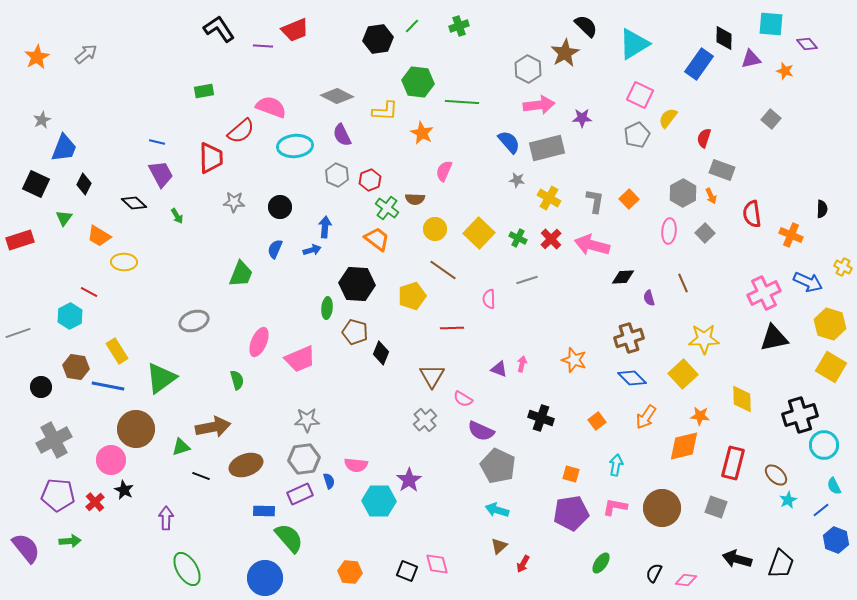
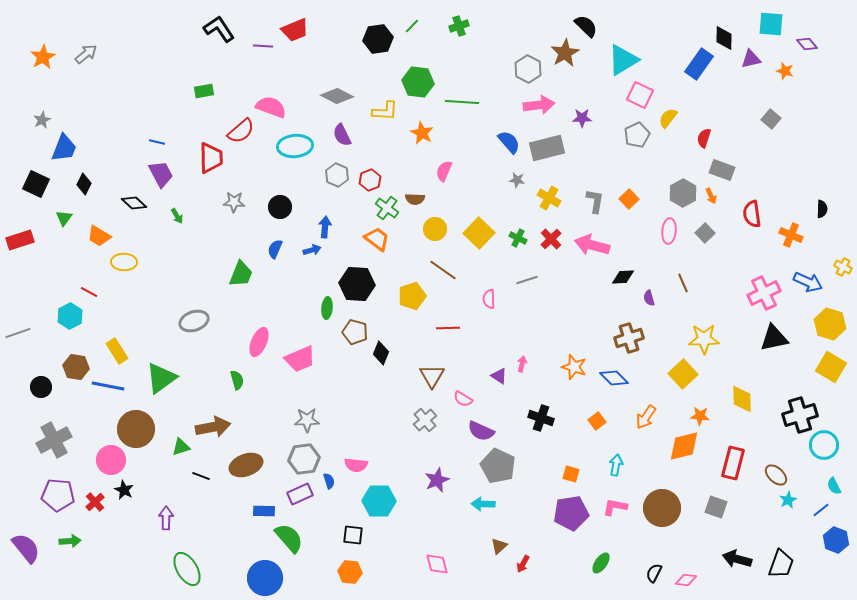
cyan triangle at (634, 44): moved 11 px left, 16 px down
orange star at (37, 57): moved 6 px right
red line at (452, 328): moved 4 px left
orange star at (574, 360): moved 7 px down
purple triangle at (499, 369): moved 7 px down; rotated 12 degrees clockwise
blue diamond at (632, 378): moved 18 px left
purple star at (409, 480): moved 28 px right; rotated 10 degrees clockwise
cyan arrow at (497, 510): moved 14 px left, 6 px up; rotated 15 degrees counterclockwise
black square at (407, 571): moved 54 px left, 36 px up; rotated 15 degrees counterclockwise
